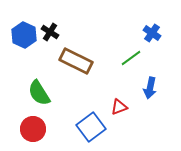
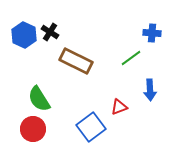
blue cross: rotated 30 degrees counterclockwise
blue arrow: moved 2 px down; rotated 15 degrees counterclockwise
green semicircle: moved 6 px down
